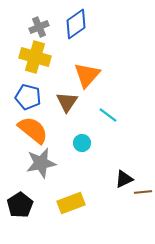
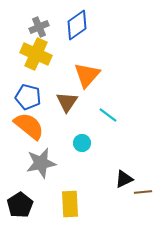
blue diamond: moved 1 px right, 1 px down
yellow cross: moved 1 px right, 3 px up; rotated 8 degrees clockwise
orange semicircle: moved 4 px left, 4 px up
yellow rectangle: moved 1 px left, 1 px down; rotated 72 degrees counterclockwise
